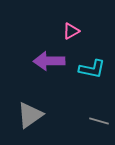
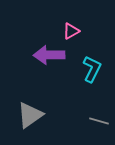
purple arrow: moved 6 px up
cyan L-shape: rotated 76 degrees counterclockwise
